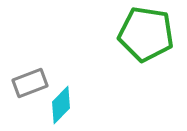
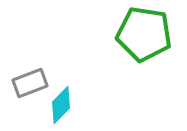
green pentagon: moved 2 px left
